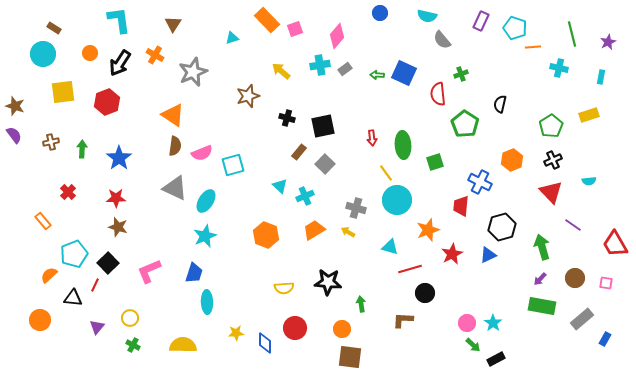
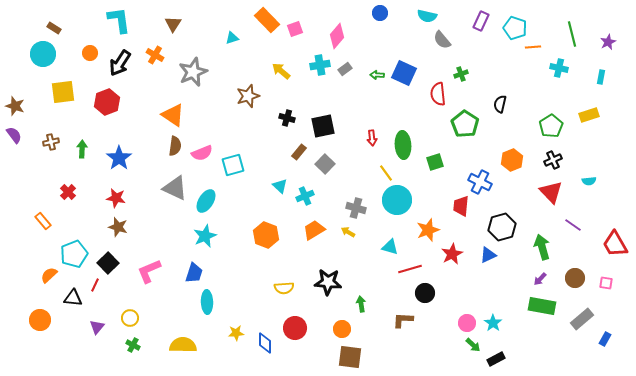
red star at (116, 198): rotated 12 degrees clockwise
